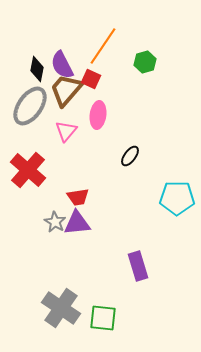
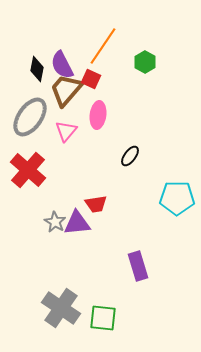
green hexagon: rotated 15 degrees counterclockwise
gray ellipse: moved 11 px down
red trapezoid: moved 18 px right, 7 px down
